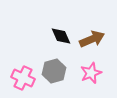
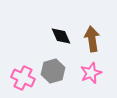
brown arrow: rotated 75 degrees counterclockwise
gray hexagon: moved 1 px left
